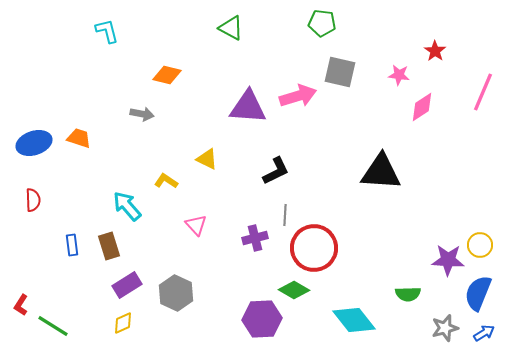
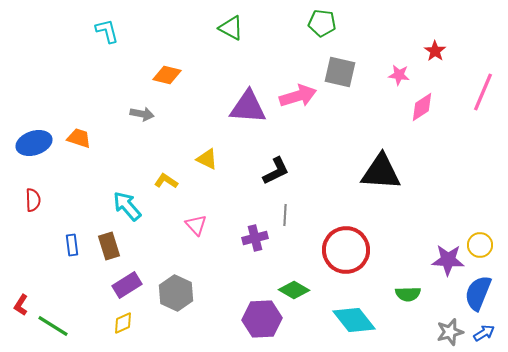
red circle: moved 32 px right, 2 px down
gray star: moved 5 px right, 4 px down
